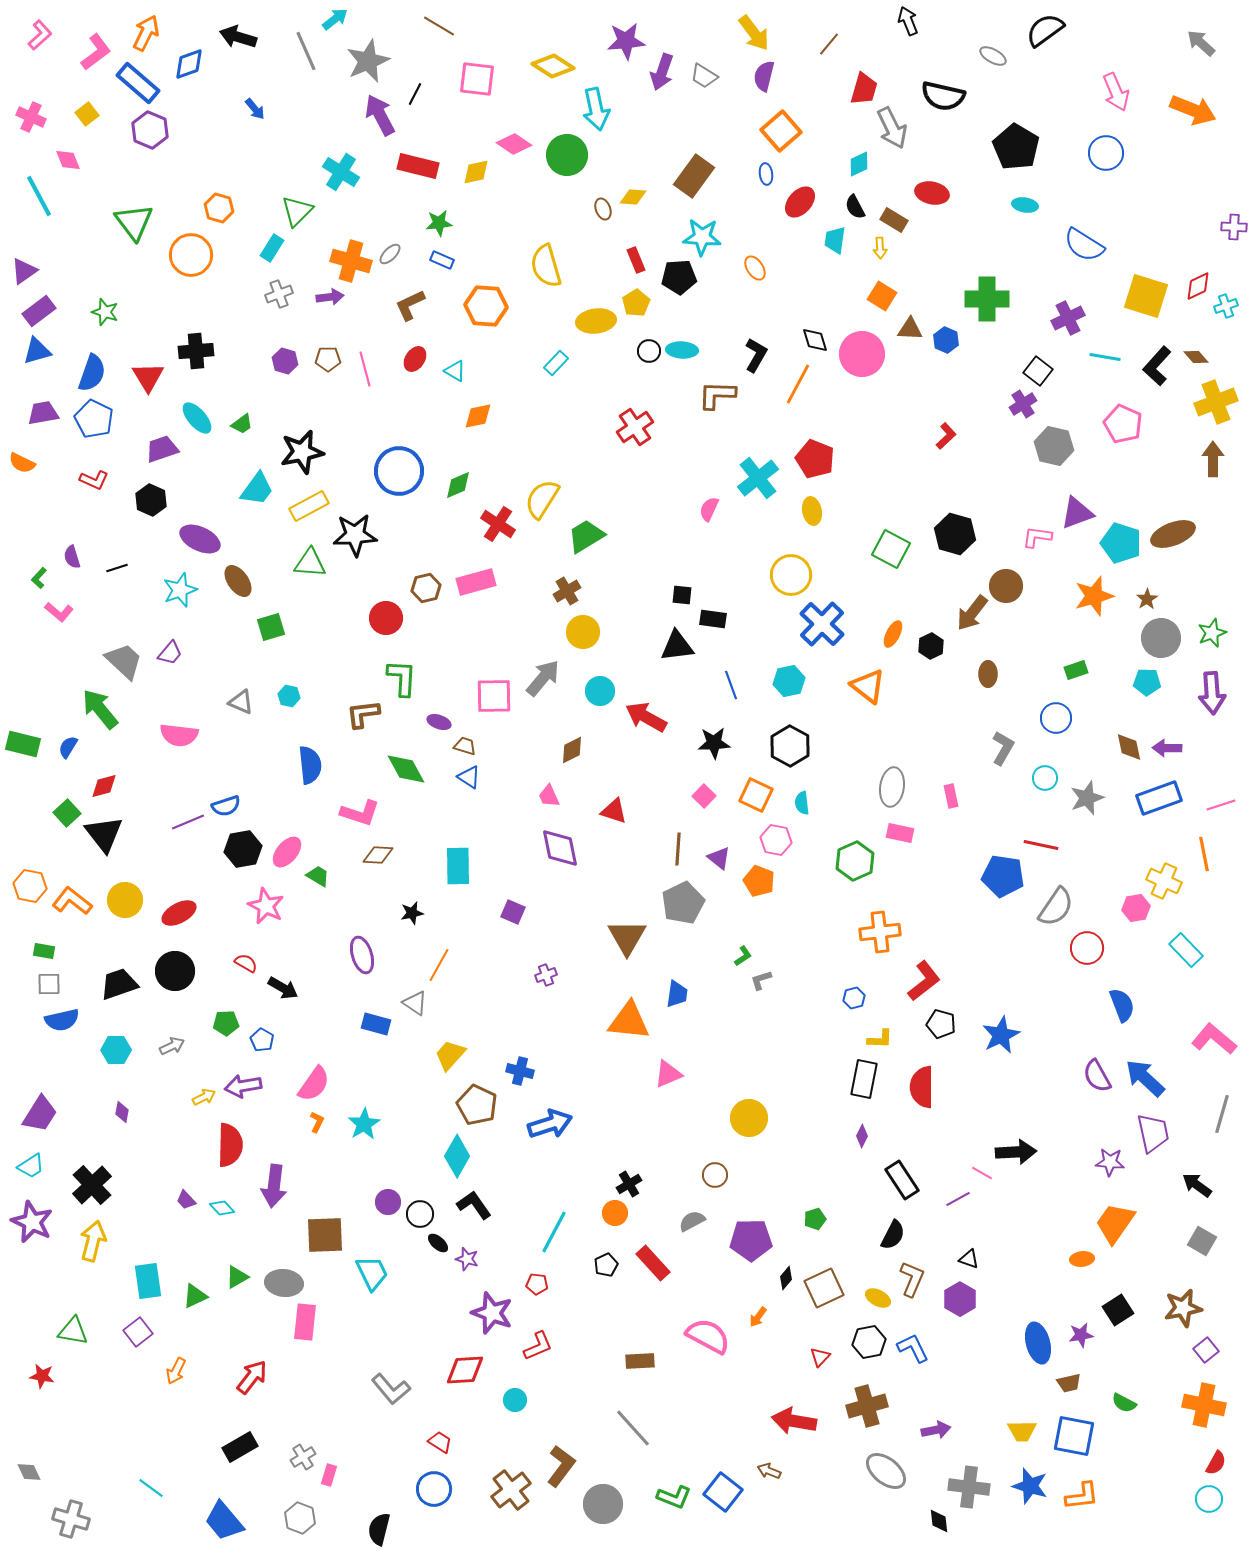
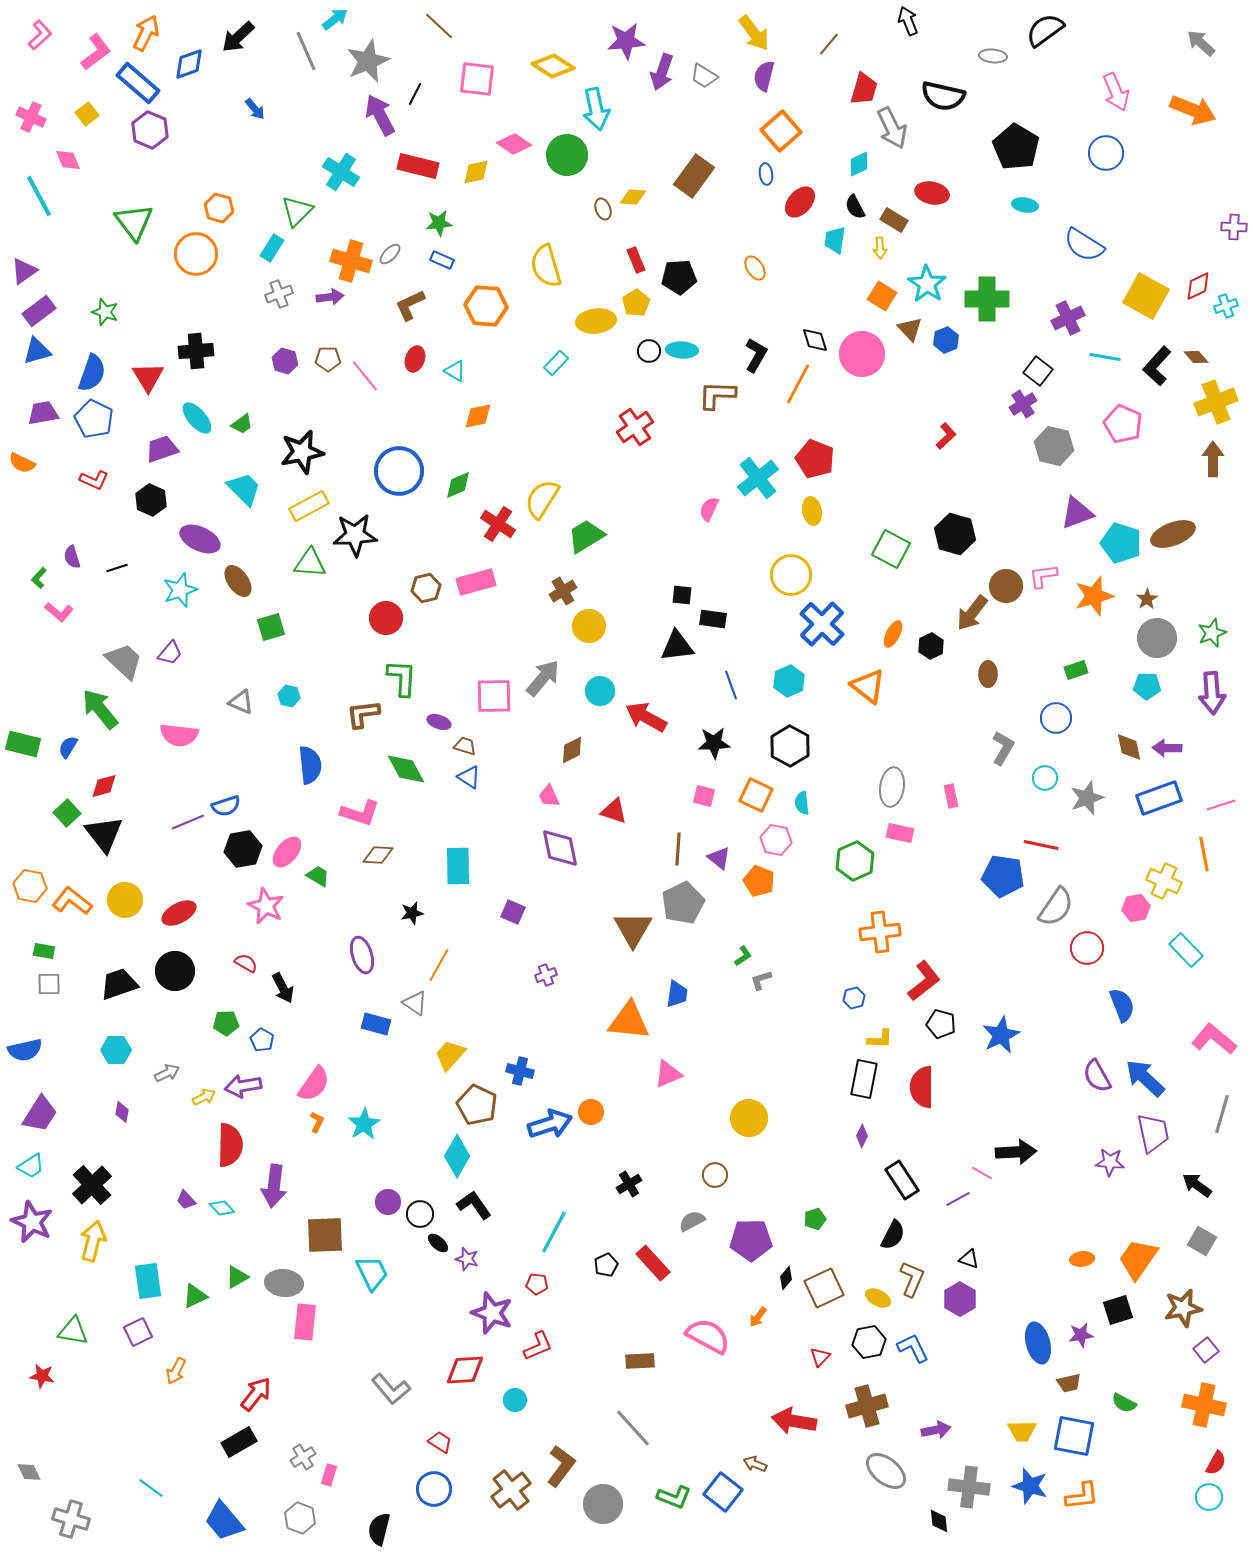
brown line at (439, 26): rotated 12 degrees clockwise
black arrow at (238, 37): rotated 60 degrees counterclockwise
gray ellipse at (993, 56): rotated 24 degrees counterclockwise
cyan star at (702, 237): moved 225 px right, 47 px down; rotated 30 degrees clockwise
orange circle at (191, 255): moved 5 px right, 1 px up
yellow square at (1146, 296): rotated 12 degrees clockwise
brown triangle at (910, 329): rotated 44 degrees clockwise
blue hexagon at (946, 340): rotated 15 degrees clockwise
red ellipse at (415, 359): rotated 15 degrees counterclockwise
pink line at (365, 369): moved 7 px down; rotated 24 degrees counterclockwise
cyan trapezoid at (257, 489): moved 13 px left; rotated 81 degrees counterclockwise
pink L-shape at (1037, 537): moved 6 px right, 39 px down; rotated 16 degrees counterclockwise
brown cross at (567, 591): moved 4 px left
yellow circle at (583, 632): moved 6 px right, 6 px up
gray circle at (1161, 638): moved 4 px left
cyan hexagon at (789, 681): rotated 12 degrees counterclockwise
cyan pentagon at (1147, 682): moved 4 px down
pink square at (704, 796): rotated 30 degrees counterclockwise
brown triangle at (627, 937): moved 6 px right, 8 px up
black arrow at (283, 988): rotated 32 degrees clockwise
blue semicircle at (62, 1020): moved 37 px left, 30 px down
gray arrow at (172, 1046): moved 5 px left, 27 px down
orange circle at (615, 1213): moved 24 px left, 101 px up
orange trapezoid at (1115, 1223): moved 23 px right, 36 px down
black square at (1118, 1310): rotated 16 degrees clockwise
purple square at (138, 1332): rotated 12 degrees clockwise
red arrow at (252, 1377): moved 4 px right, 17 px down
black rectangle at (240, 1447): moved 1 px left, 5 px up
brown arrow at (769, 1471): moved 14 px left, 7 px up
cyan circle at (1209, 1499): moved 2 px up
